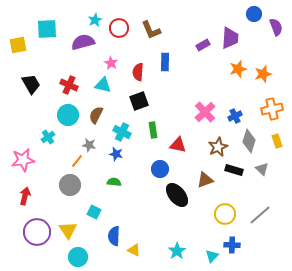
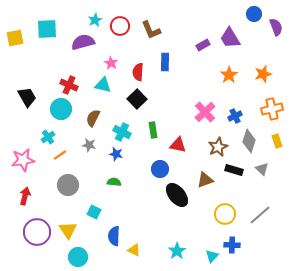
red circle at (119, 28): moved 1 px right, 2 px up
purple trapezoid at (230, 38): rotated 145 degrees clockwise
yellow square at (18, 45): moved 3 px left, 7 px up
orange star at (238, 69): moved 9 px left, 6 px down; rotated 18 degrees counterclockwise
black trapezoid at (31, 84): moved 4 px left, 13 px down
black square at (139, 101): moved 2 px left, 2 px up; rotated 24 degrees counterclockwise
cyan circle at (68, 115): moved 7 px left, 6 px up
brown semicircle at (96, 115): moved 3 px left, 3 px down
orange line at (77, 161): moved 17 px left, 6 px up; rotated 16 degrees clockwise
gray circle at (70, 185): moved 2 px left
